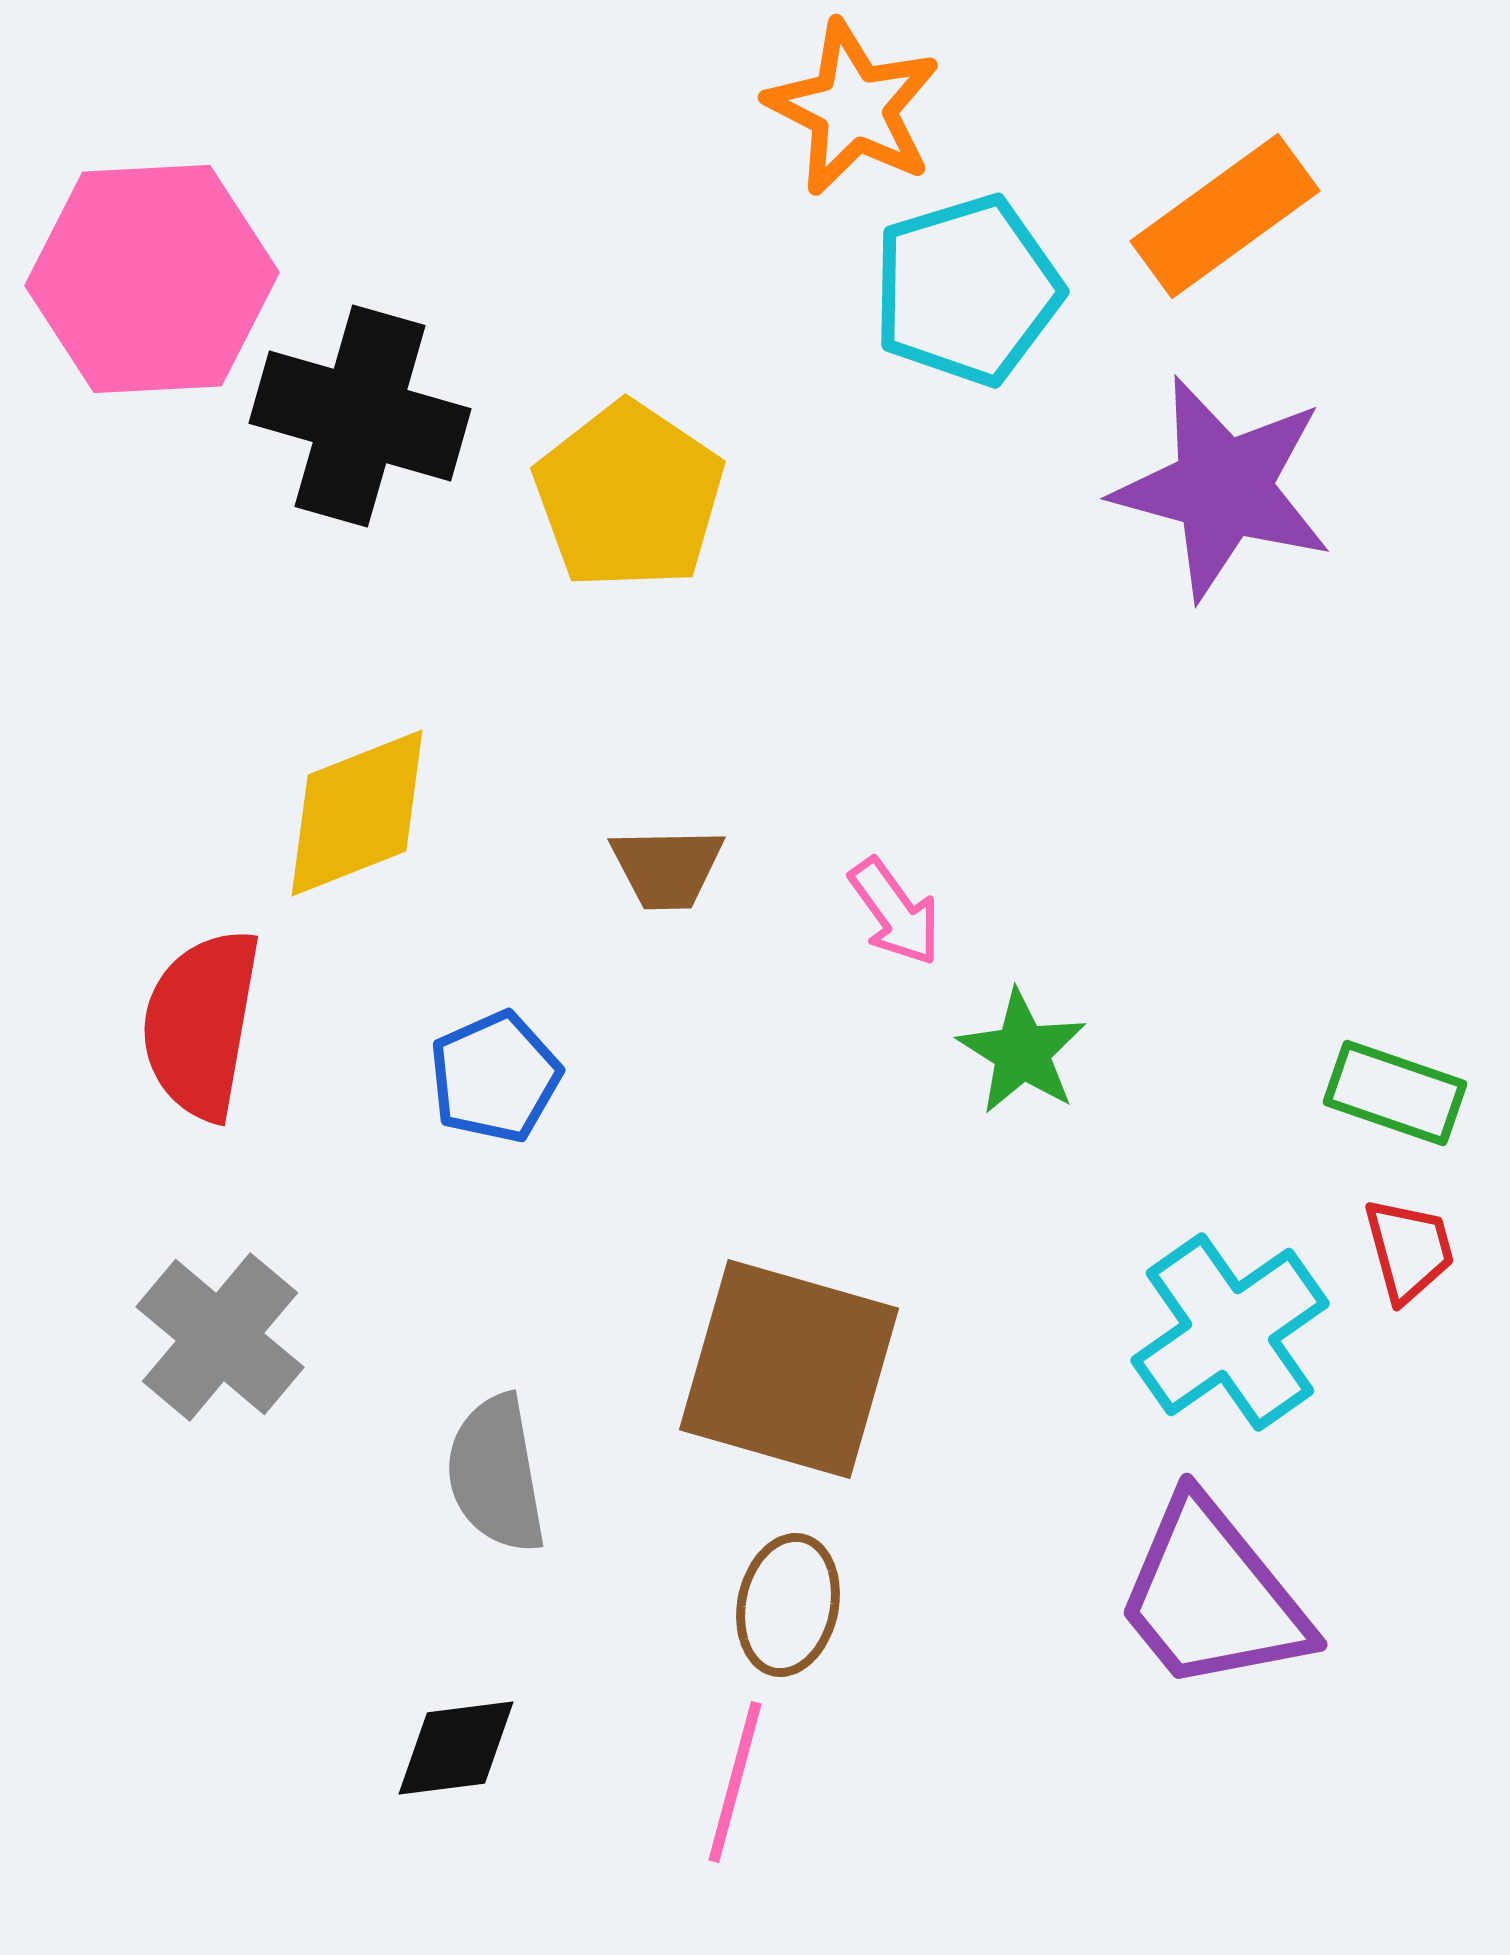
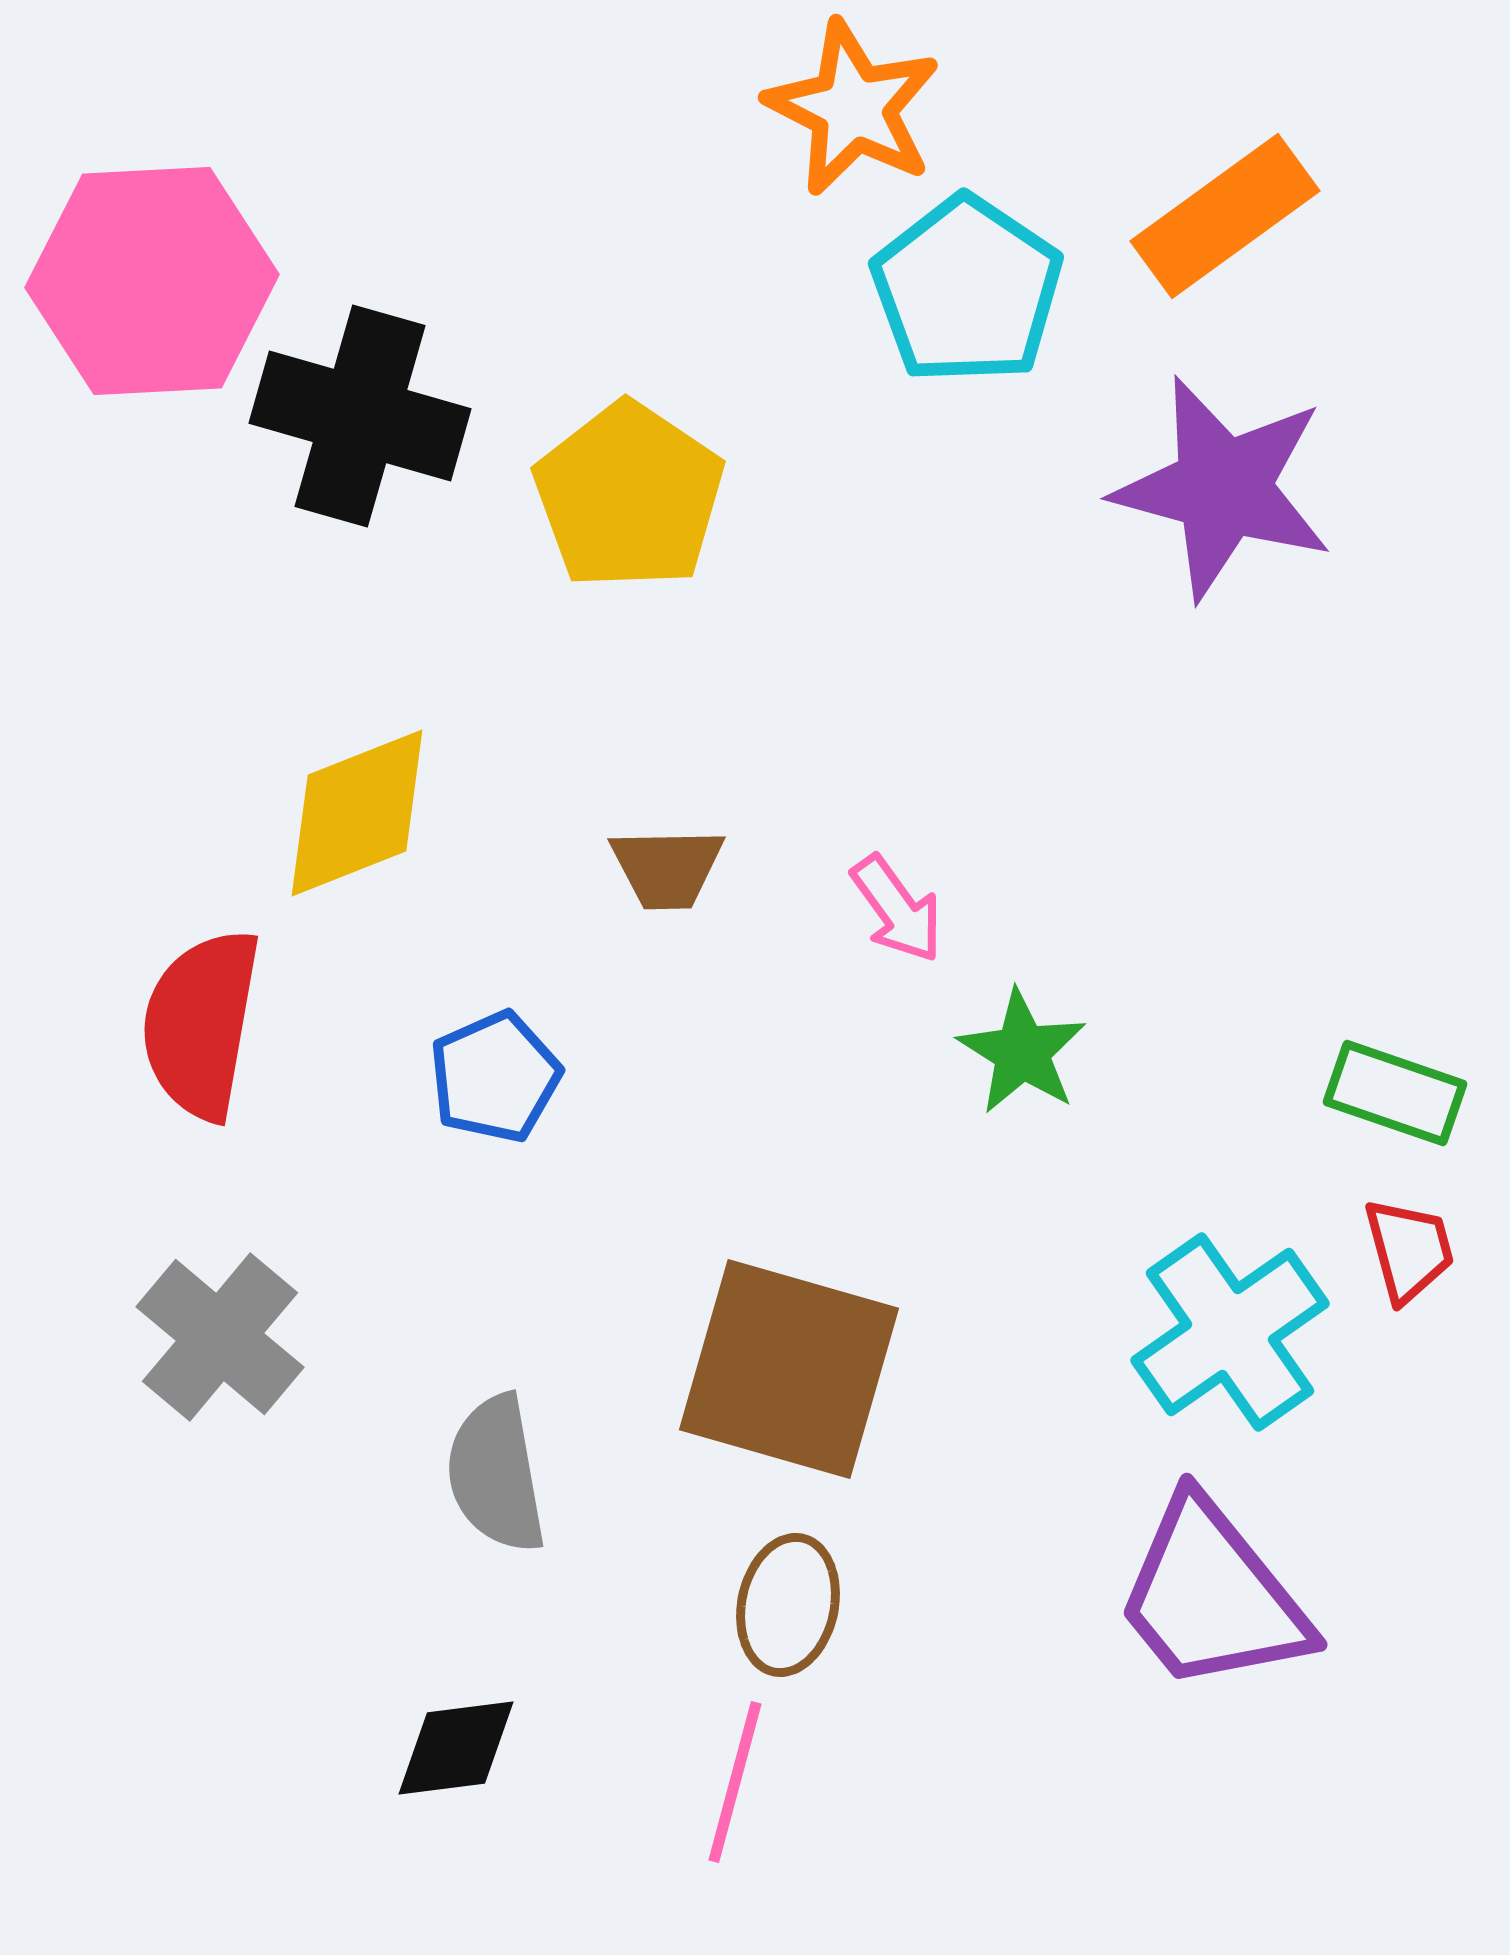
pink hexagon: moved 2 px down
cyan pentagon: rotated 21 degrees counterclockwise
pink arrow: moved 2 px right, 3 px up
